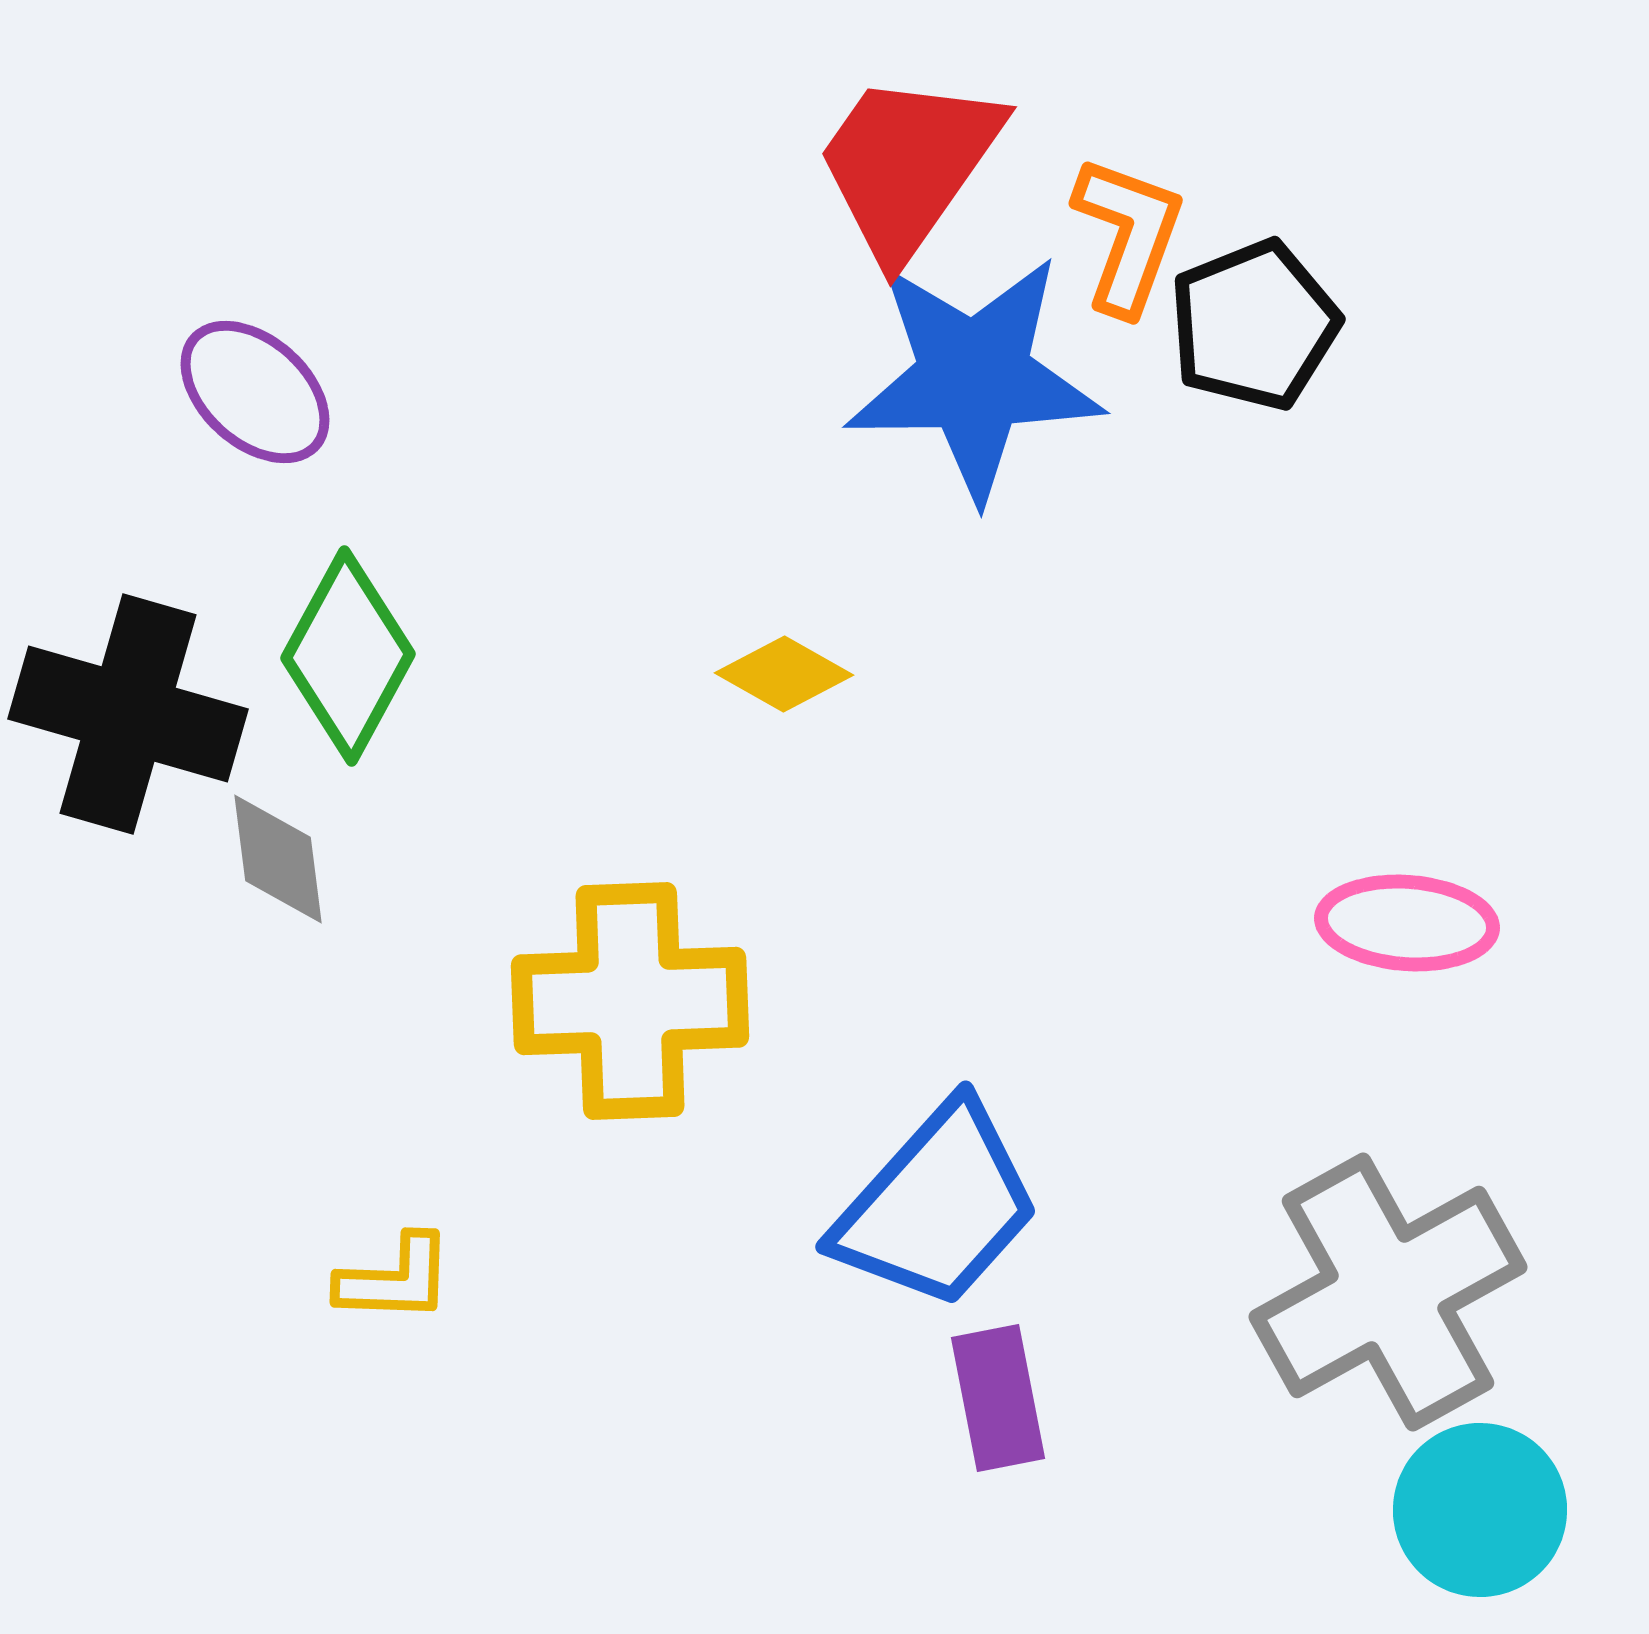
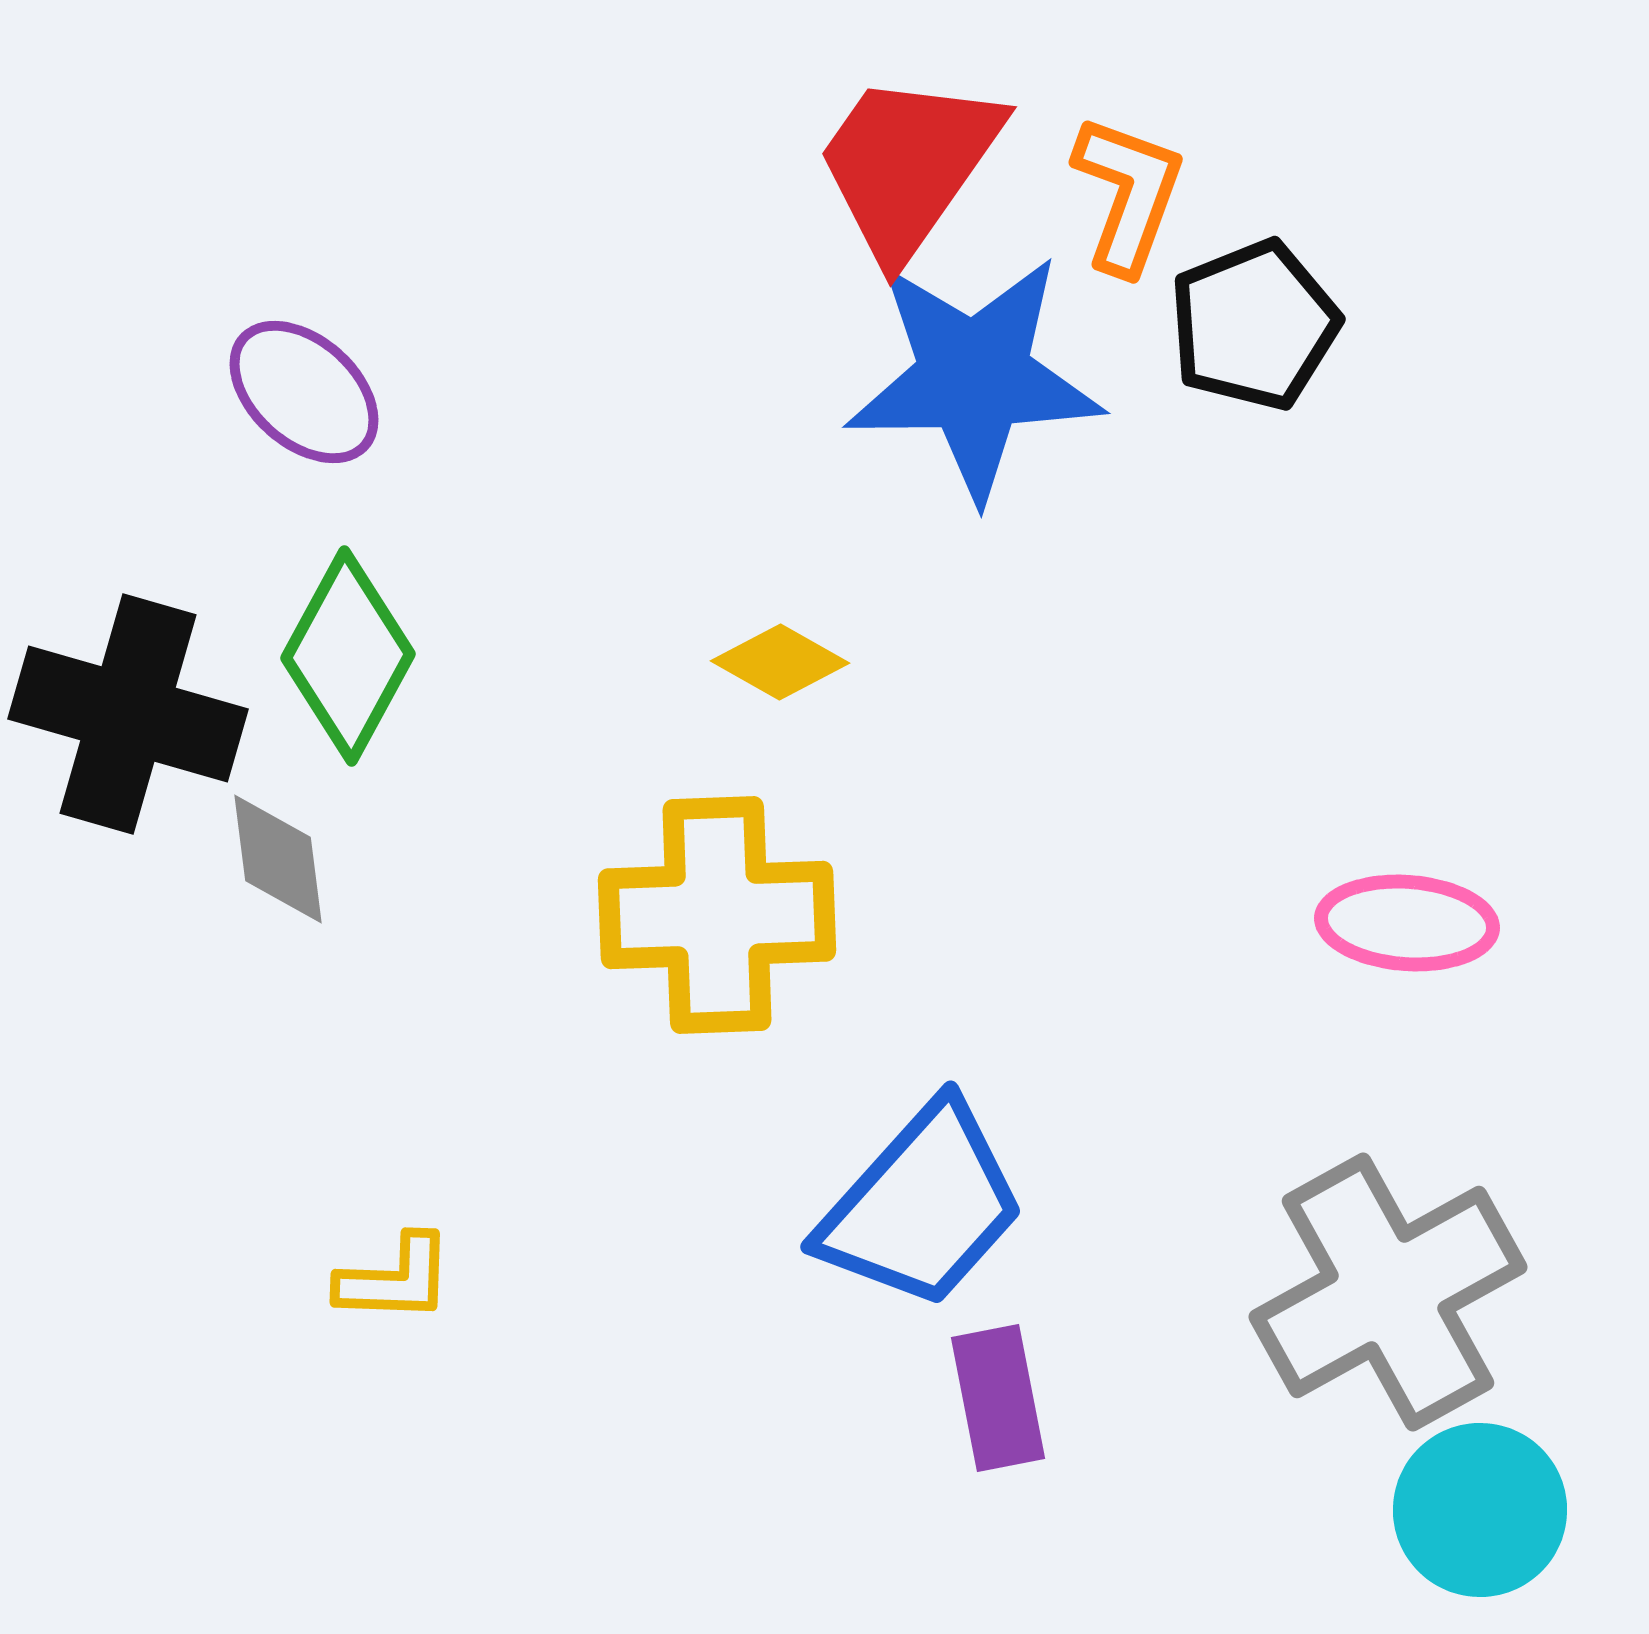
orange L-shape: moved 41 px up
purple ellipse: moved 49 px right
yellow diamond: moved 4 px left, 12 px up
yellow cross: moved 87 px right, 86 px up
blue trapezoid: moved 15 px left
